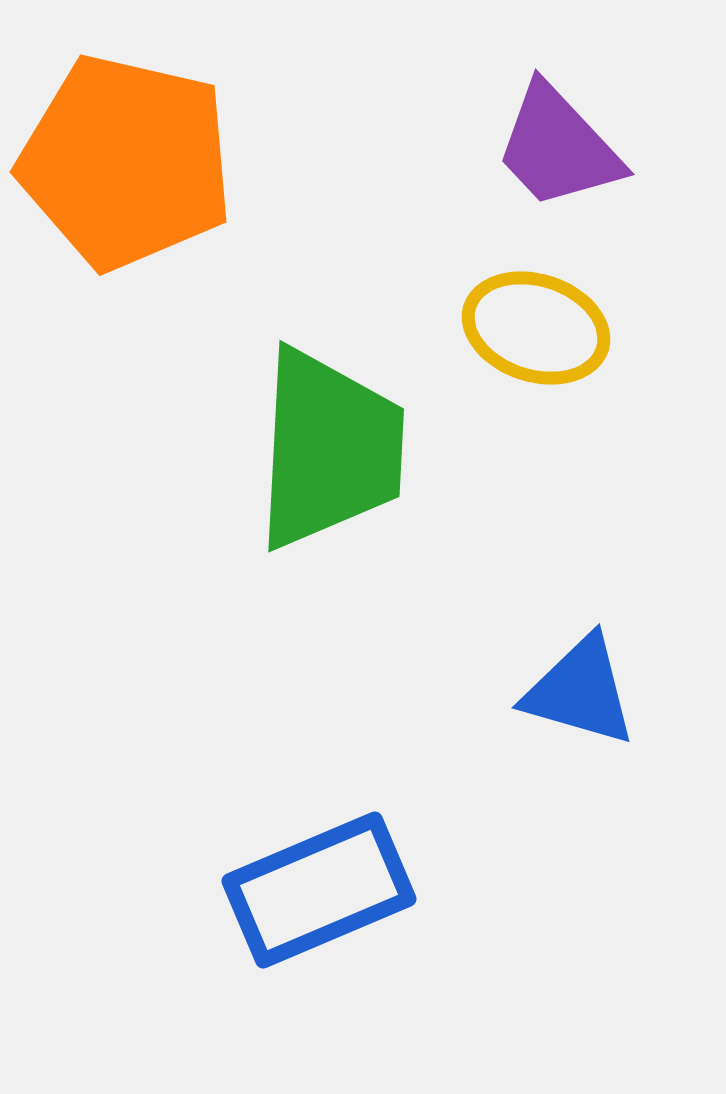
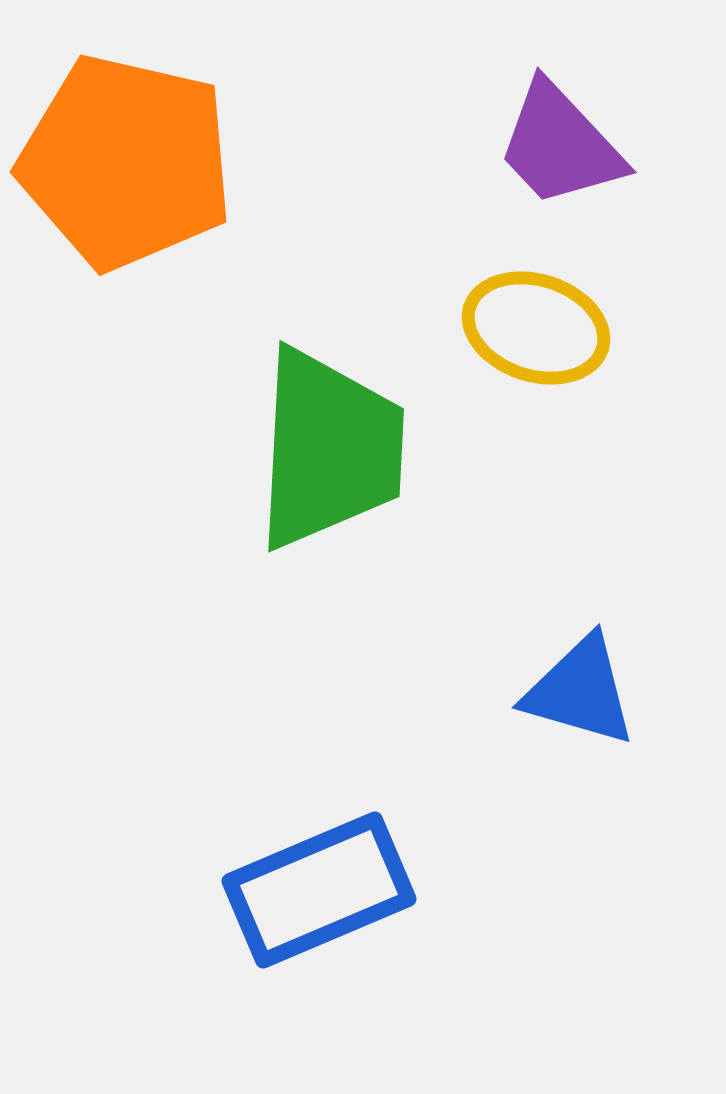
purple trapezoid: moved 2 px right, 2 px up
